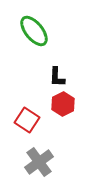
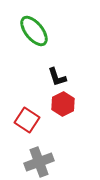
black L-shape: rotated 20 degrees counterclockwise
gray cross: rotated 16 degrees clockwise
